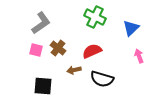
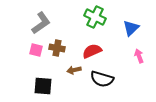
brown cross: moved 1 px left; rotated 28 degrees counterclockwise
